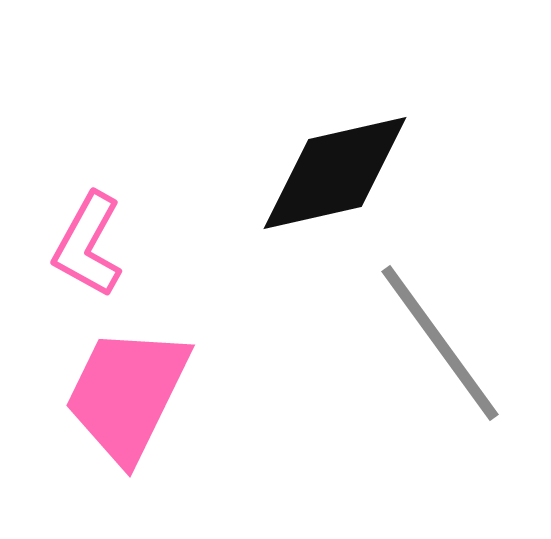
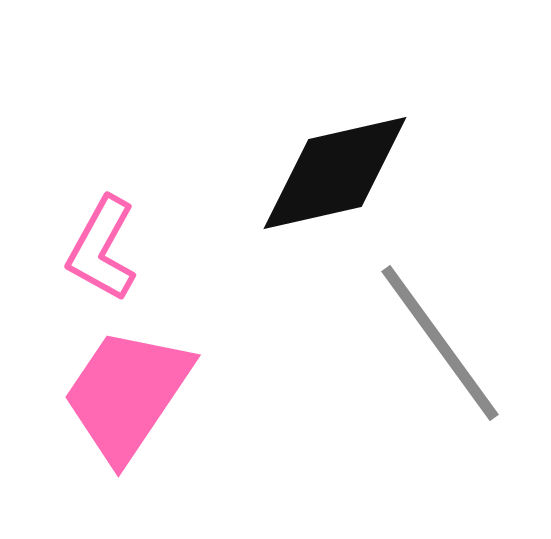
pink L-shape: moved 14 px right, 4 px down
pink trapezoid: rotated 8 degrees clockwise
